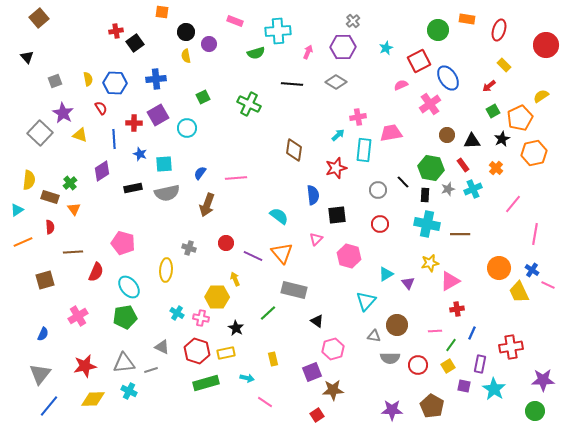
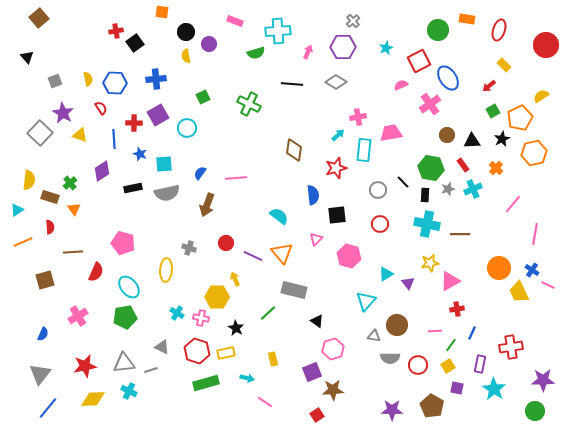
purple square at (464, 386): moved 7 px left, 2 px down
blue line at (49, 406): moved 1 px left, 2 px down
